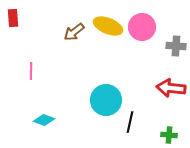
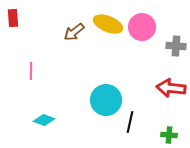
yellow ellipse: moved 2 px up
